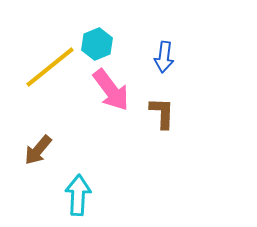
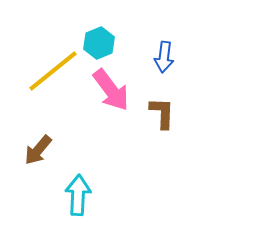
cyan hexagon: moved 2 px right, 1 px up
yellow line: moved 3 px right, 4 px down
